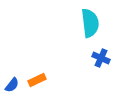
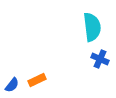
cyan semicircle: moved 2 px right, 4 px down
blue cross: moved 1 px left, 1 px down
